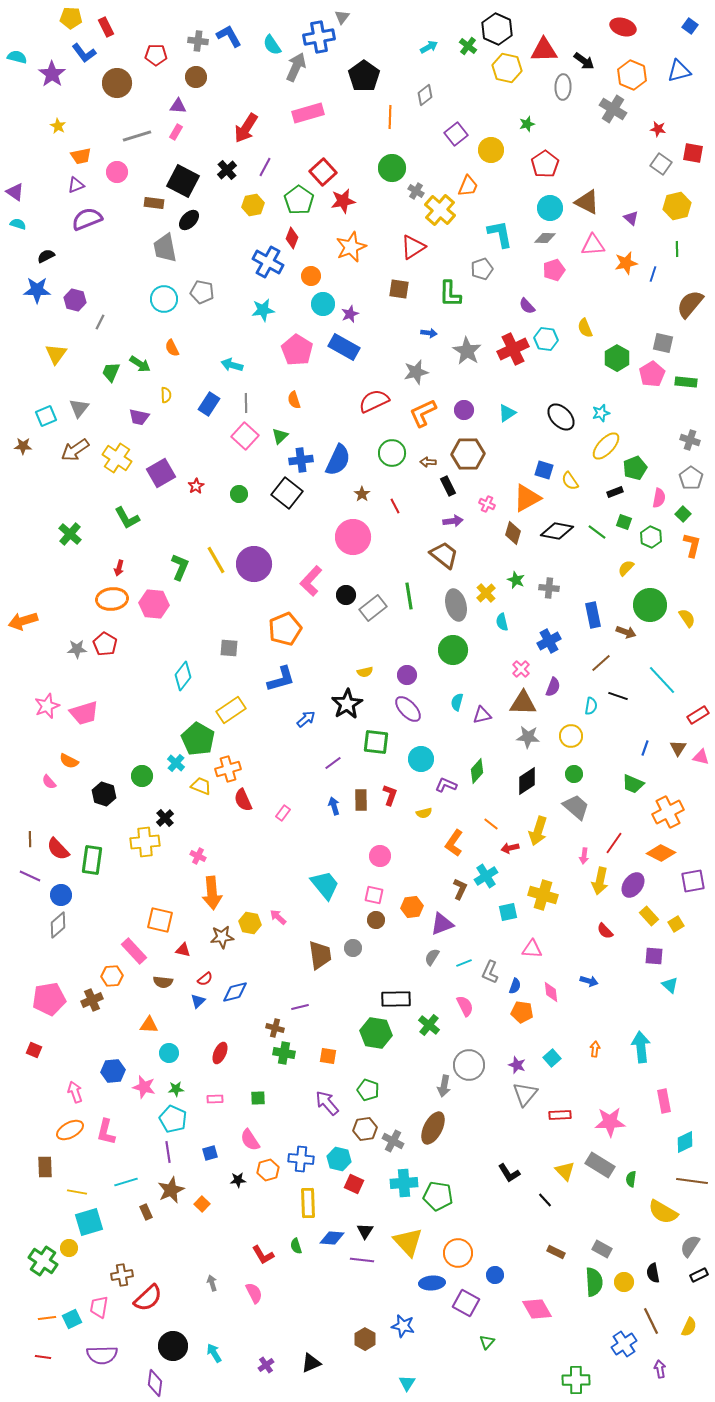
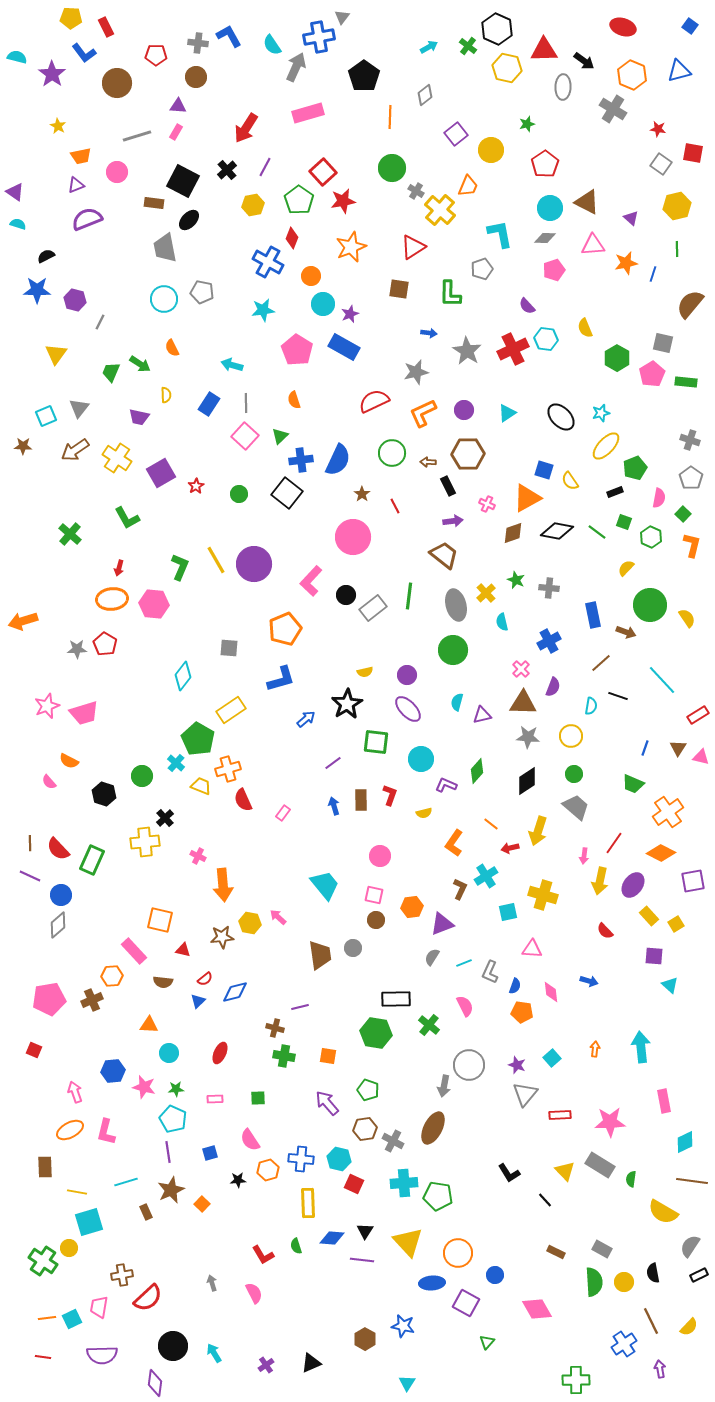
gray cross at (198, 41): moved 2 px down
brown diamond at (513, 533): rotated 55 degrees clockwise
green line at (409, 596): rotated 16 degrees clockwise
orange cross at (668, 812): rotated 8 degrees counterclockwise
brown line at (30, 839): moved 4 px down
green rectangle at (92, 860): rotated 16 degrees clockwise
orange arrow at (212, 893): moved 11 px right, 8 px up
green cross at (284, 1053): moved 3 px down
yellow semicircle at (689, 1327): rotated 18 degrees clockwise
